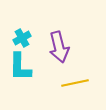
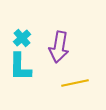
cyan cross: rotated 12 degrees counterclockwise
purple arrow: rotated 24 degrees clockwise
